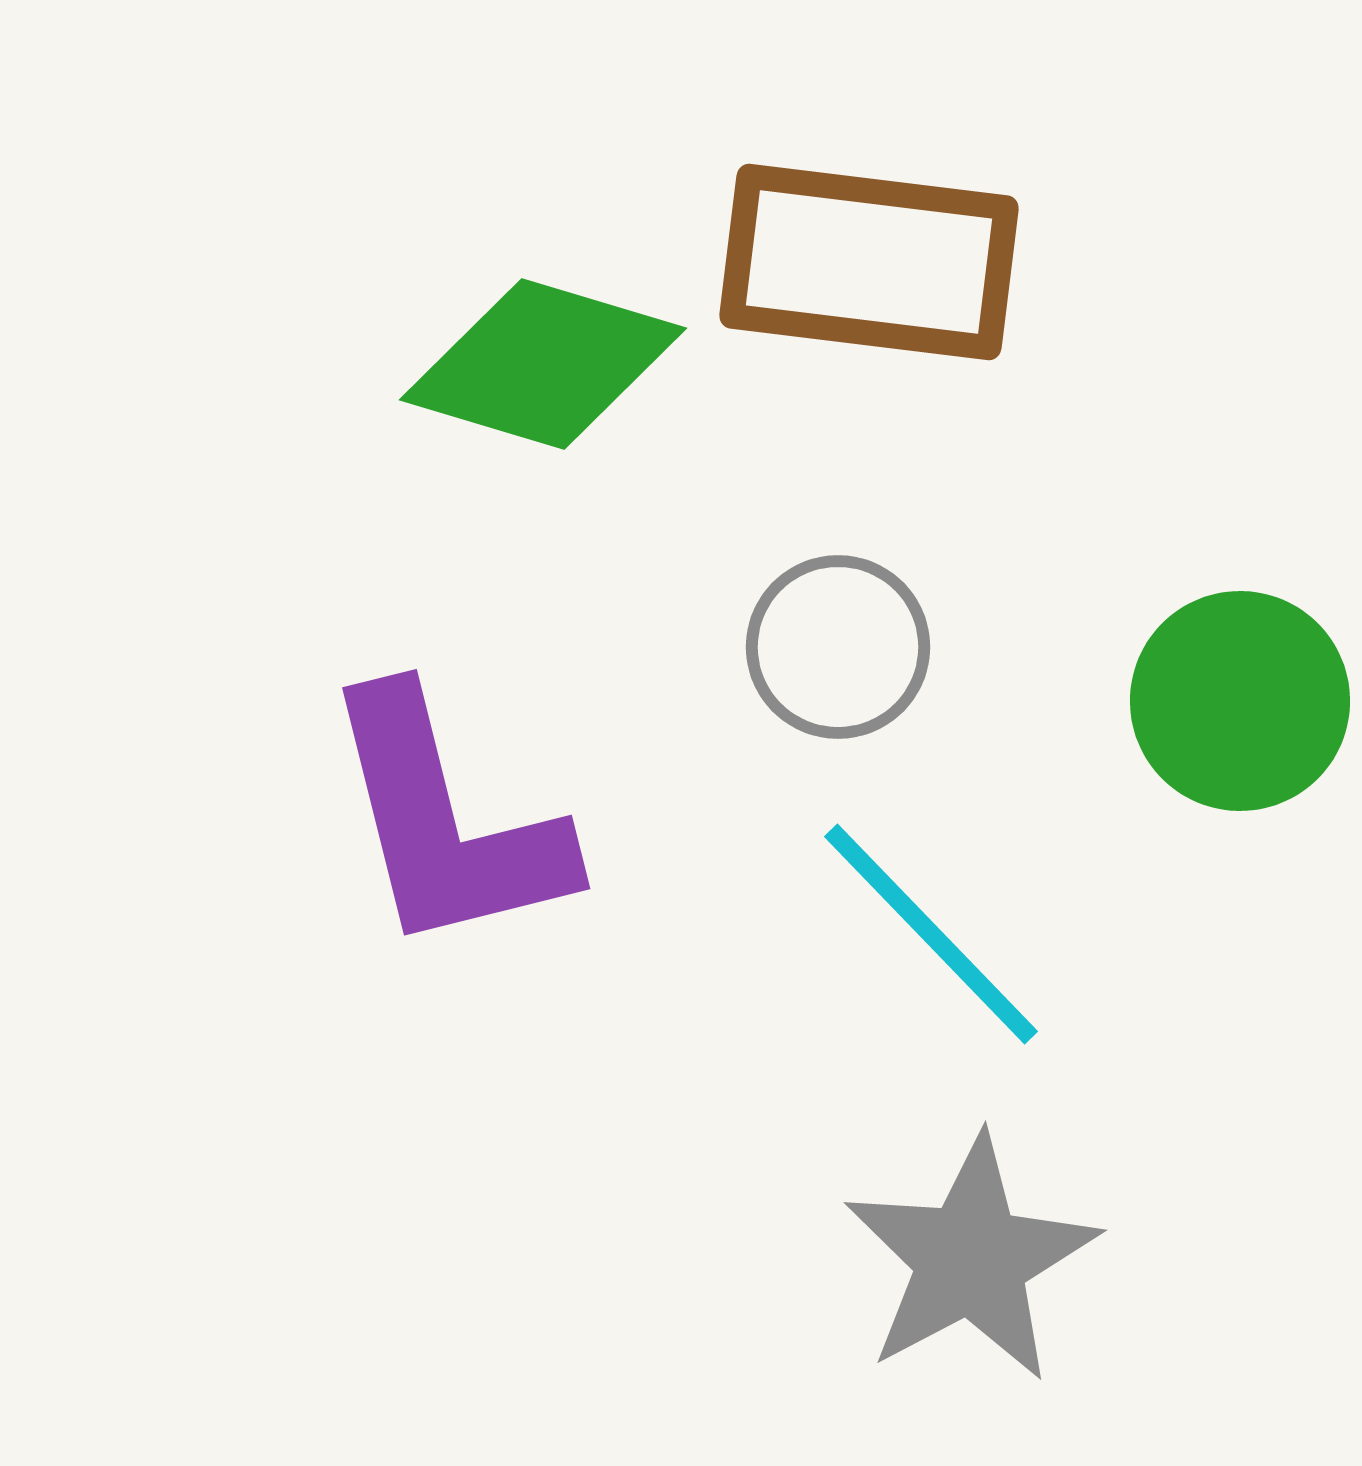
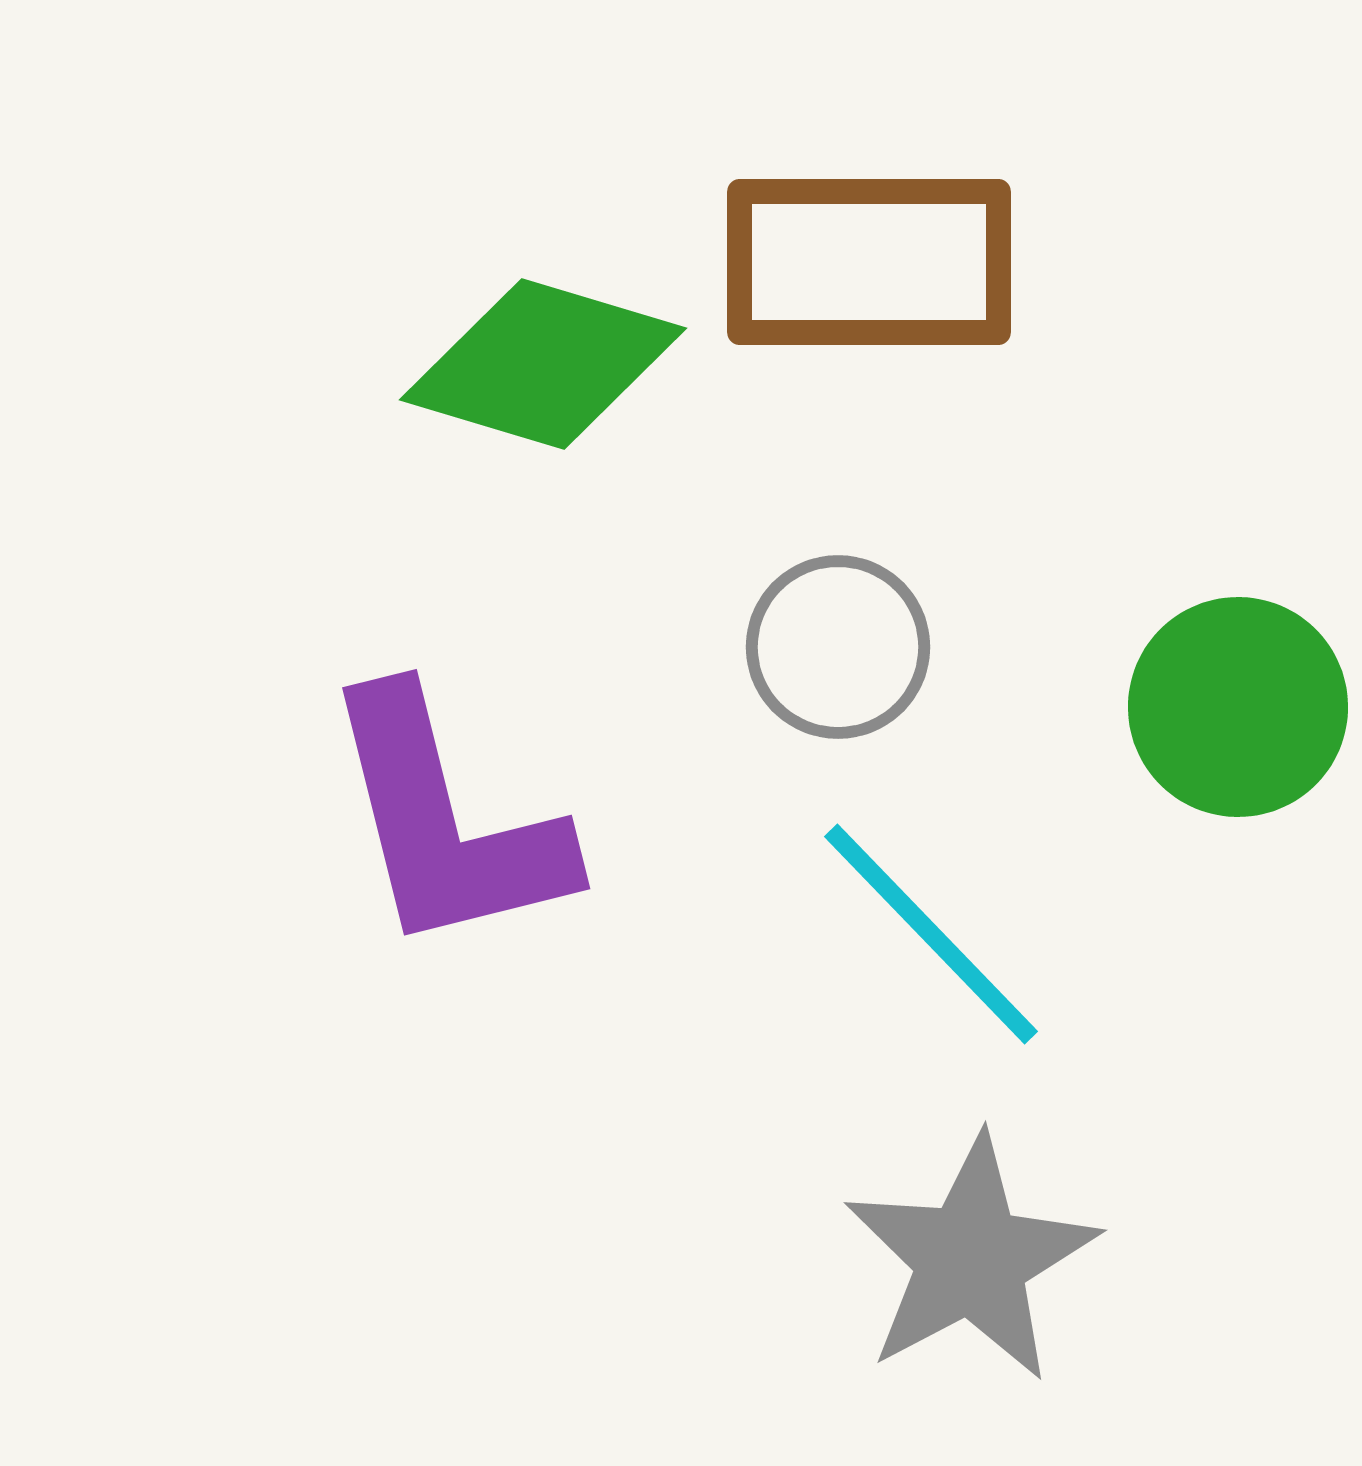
brown rectangle: rotated 7 degrees counterclockwise
green circle: moved 2 px left, 6 px down
